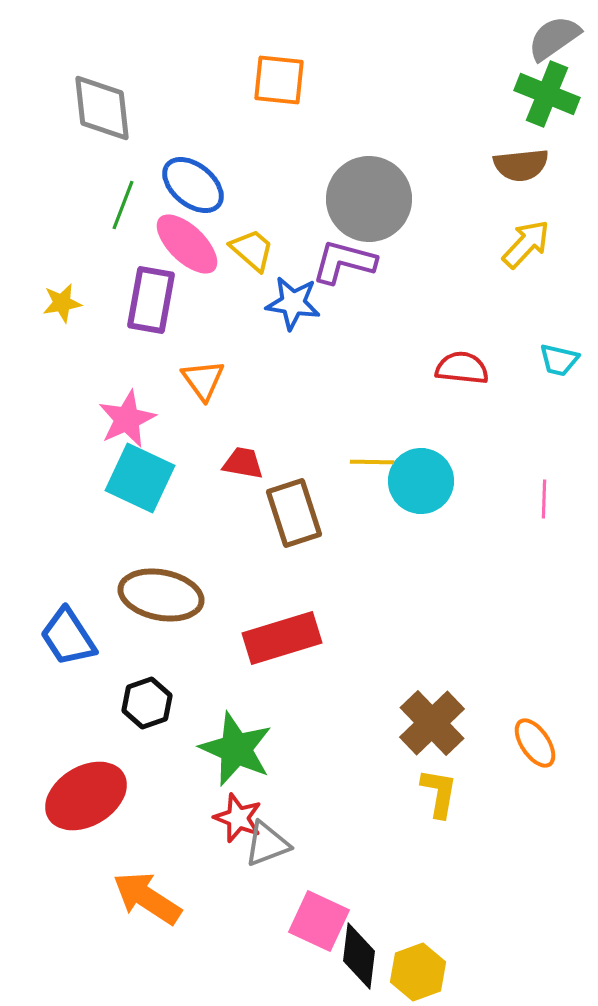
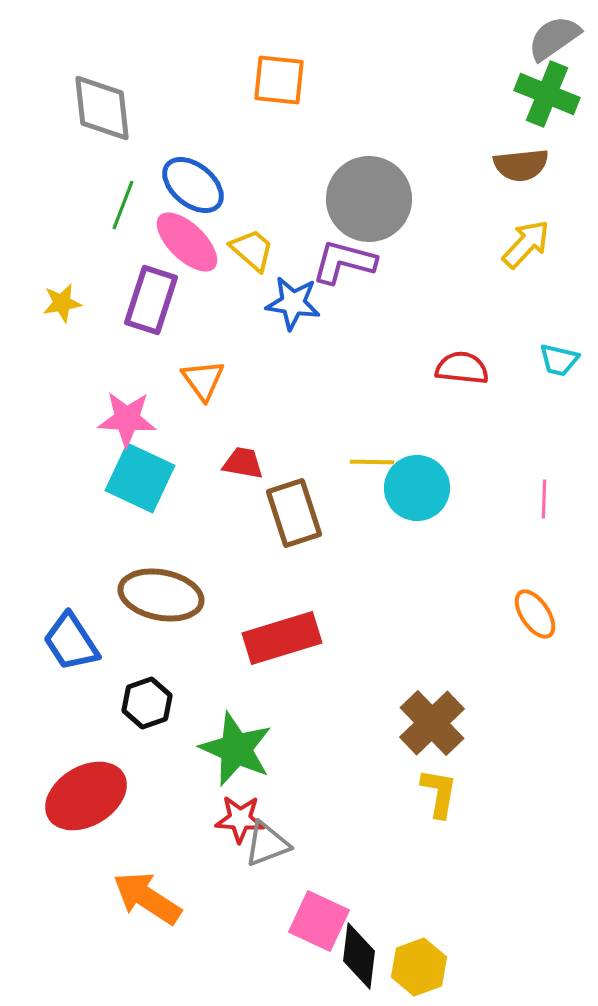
pink ellipse: moved 2 px up
purple rectangle: rotated 8 degrees clockwise
pink star: rotated 28 degrees clockwise
cyan circle: moved 4 px left, 7 px down
blue trapezoid: moved 3 px right, 5 px down
orange ellipse: moved 129 px up
red star: moved 2 px right, 1 px down; rotated 18 degrees counterclockwise
yellow hexagon: moved 1 px right, 5 px up
